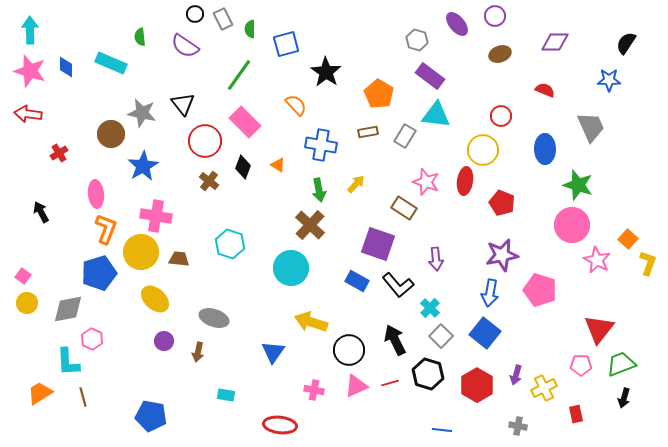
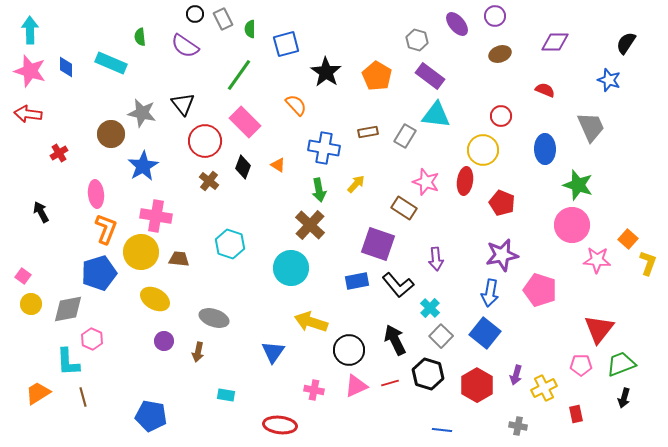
blue star at (609, 80): rotated 20 degrees clockwise
orange pentagon at (379, 94): moved 2 px left, 18 px up
blue cross at (321, 145): moved 3 px right, 3 px down
pink star at (597, 260): rotated 24 degrees counterclockwise
blue rectangle at (357, 281): rotated 40 degrees counterclockwise
yellow ellipse at (155, 299): rotated 12 degrees counterclockwise
yellow circle at (27, 303): moved 4 px right, 1 px down
orange trapezoid at (40, 393): moved 2 px left
